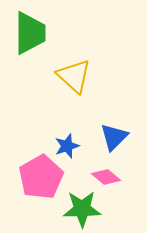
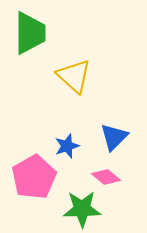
pink pentagon: moved 7 px left
